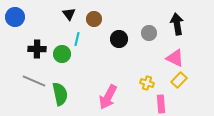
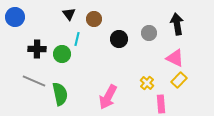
yellow cross: rotated 24 degrees clockwise
